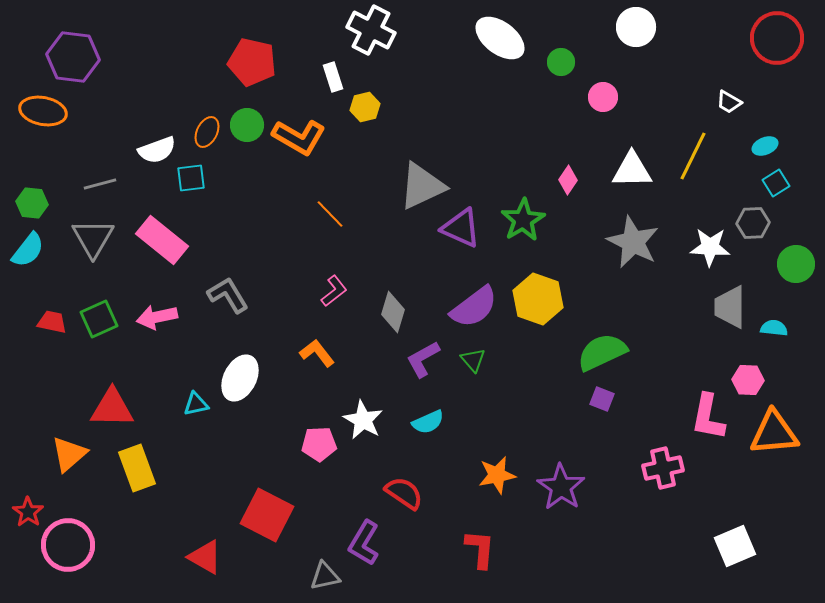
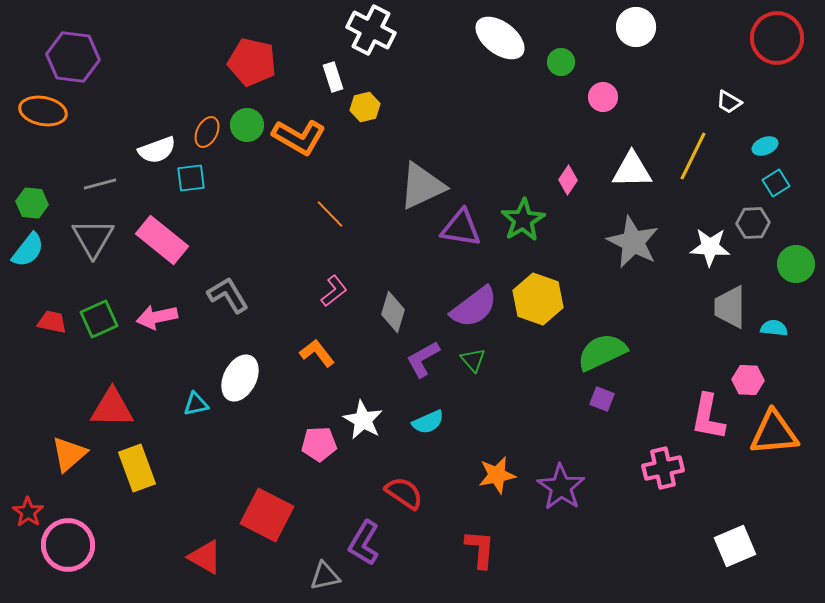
purple triangle at (461, 228): rotated 15 degrees counterclockwise
